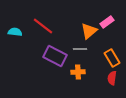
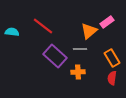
cyan semicircle: moved 3 px left
purple rectangle: rotated 15 degrees clockwise
